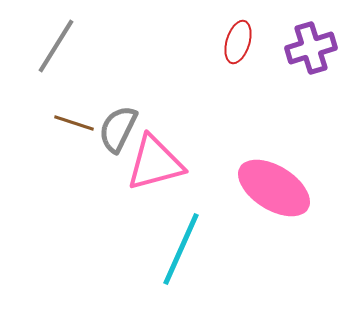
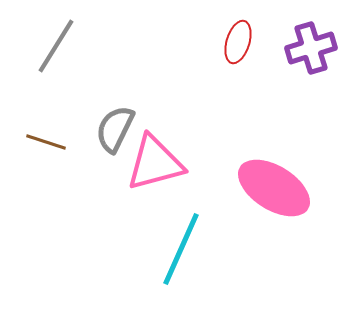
brown line: moved 28 px left, 19 px down
gray semicircle: moved 3 px left
